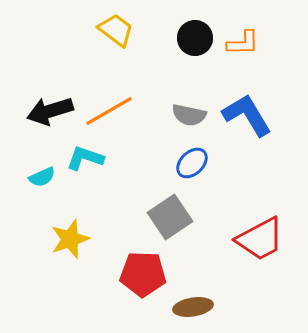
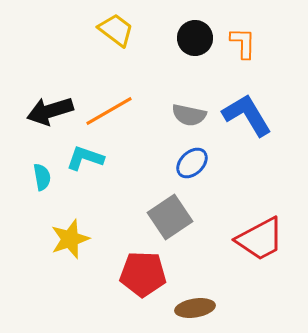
orange L-shape: rotated 88 degrees counterclockwise
cyan semicircle: rotated 76 degrees counterclockwise
brown ellipse: moved 2 px right, 1 px down
